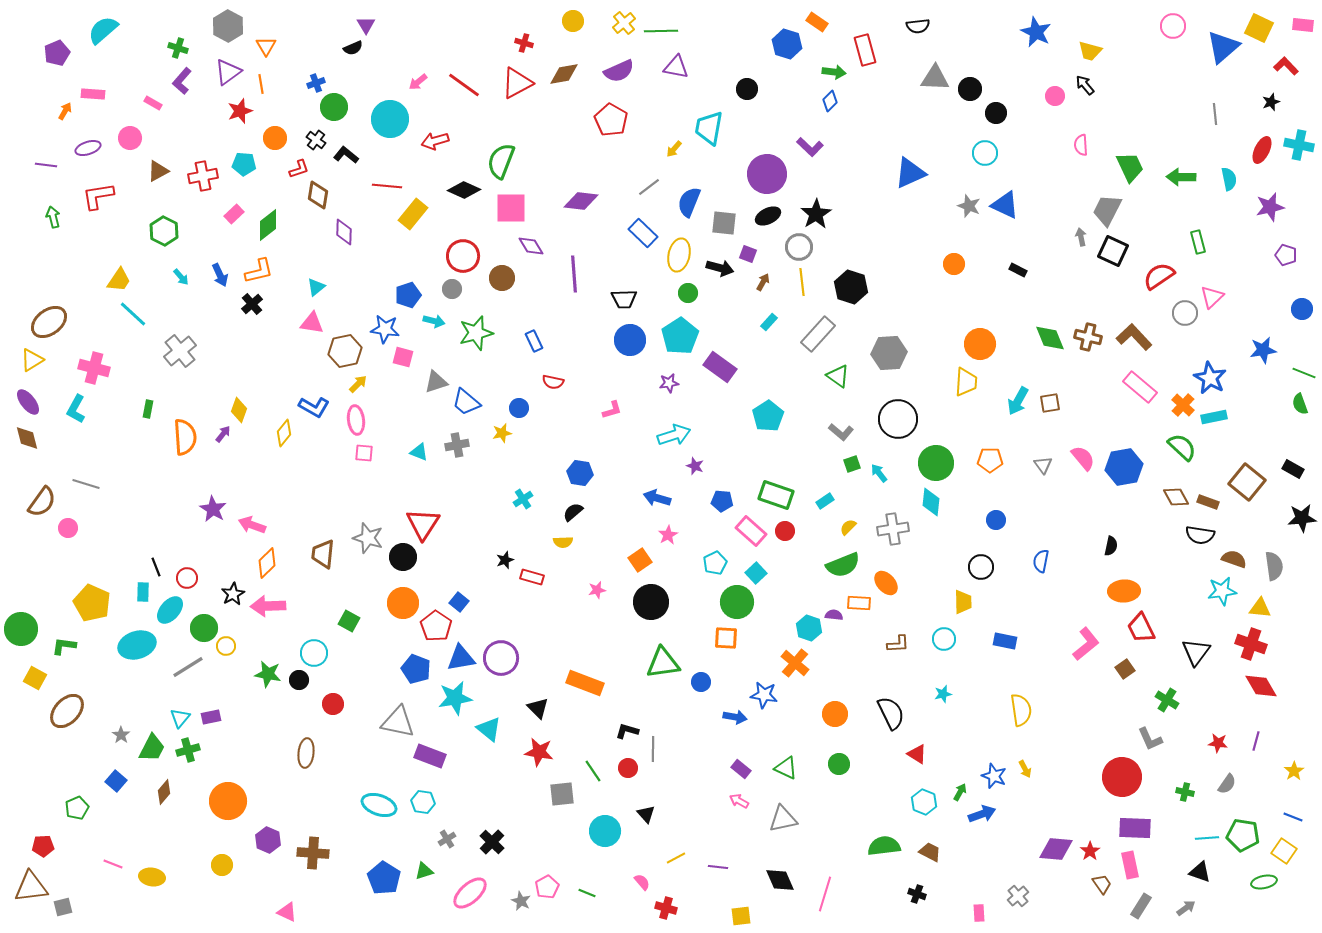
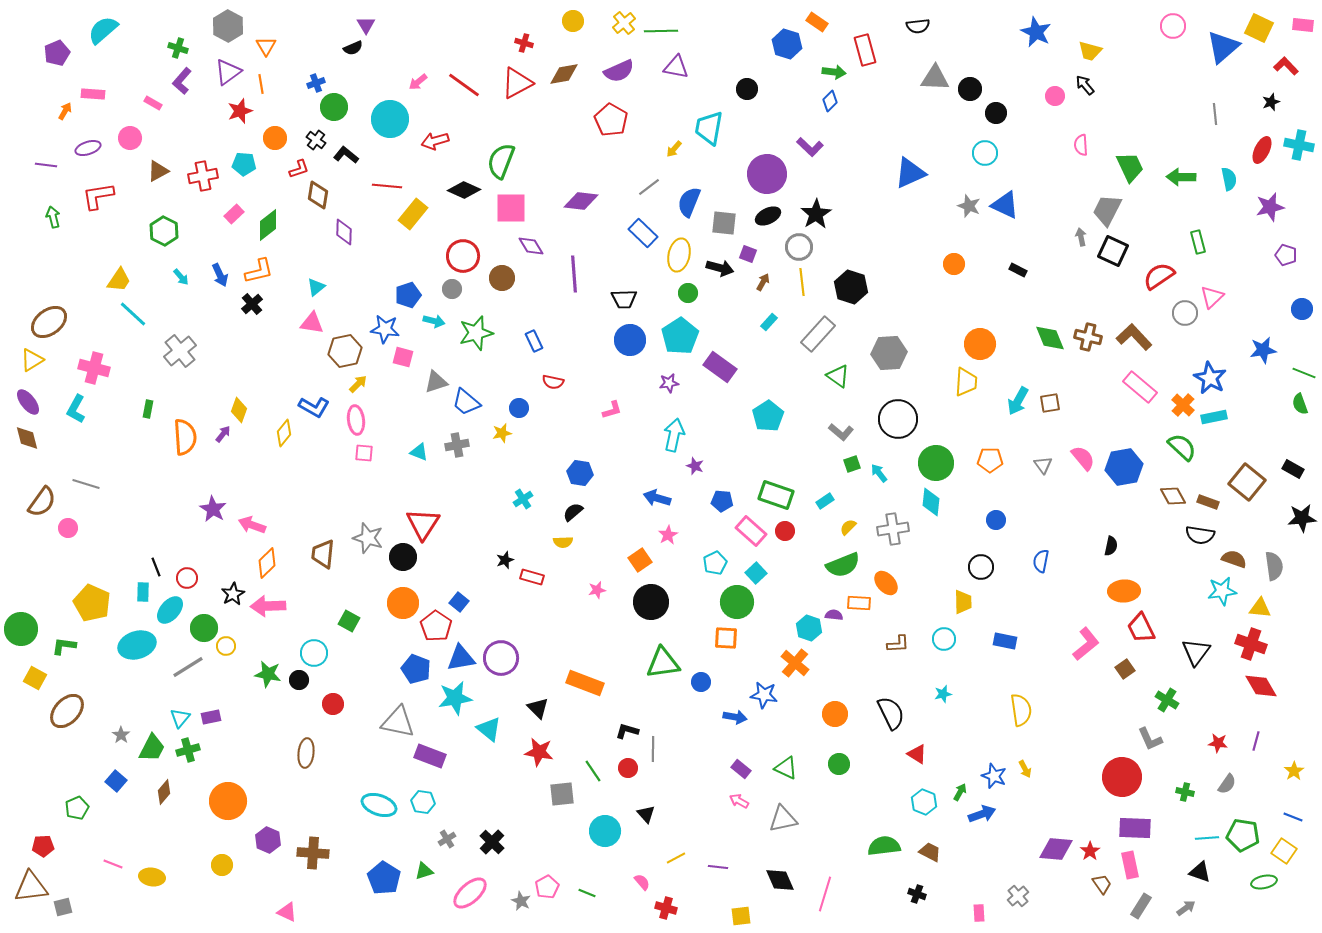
cyan arrow at (674, 435): rotated 60 degrees counterclockwise
brown diamond at (1176, 497): moved 3 px left, 1 px up
